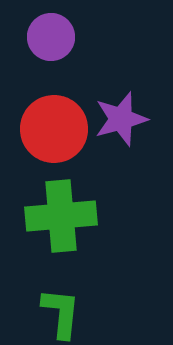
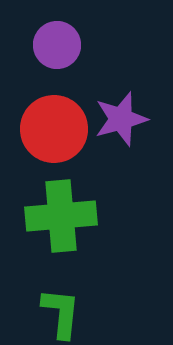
purple circle: moved 6 px right, 8 px down
